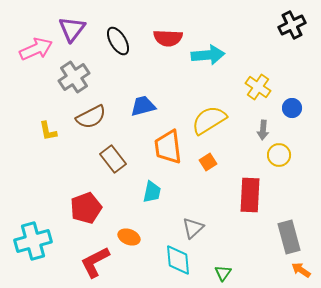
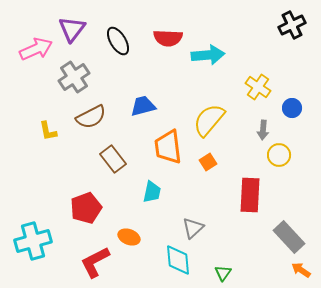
yellow semicircle: rotated 18 degrees counterclockwise
gray rectangle: rotated 28 degrees counterclockwise
